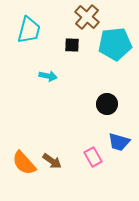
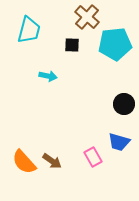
black circle: moved 17 px right
orange semicircle: moved 1 px up
